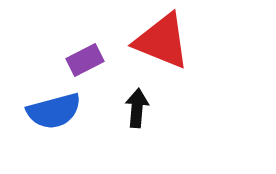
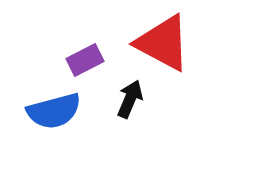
red triangle: moved 1 px right, 2 px down; rotated 6 degrees clockwise
black arrow: moved 7 px left, 9 px up; rotated 18 degrees clockwise
